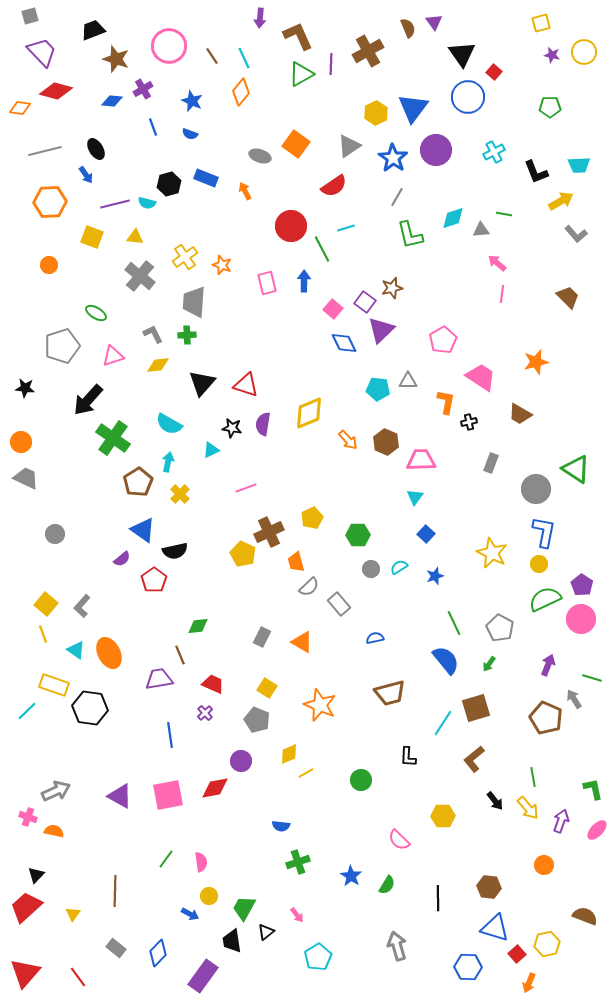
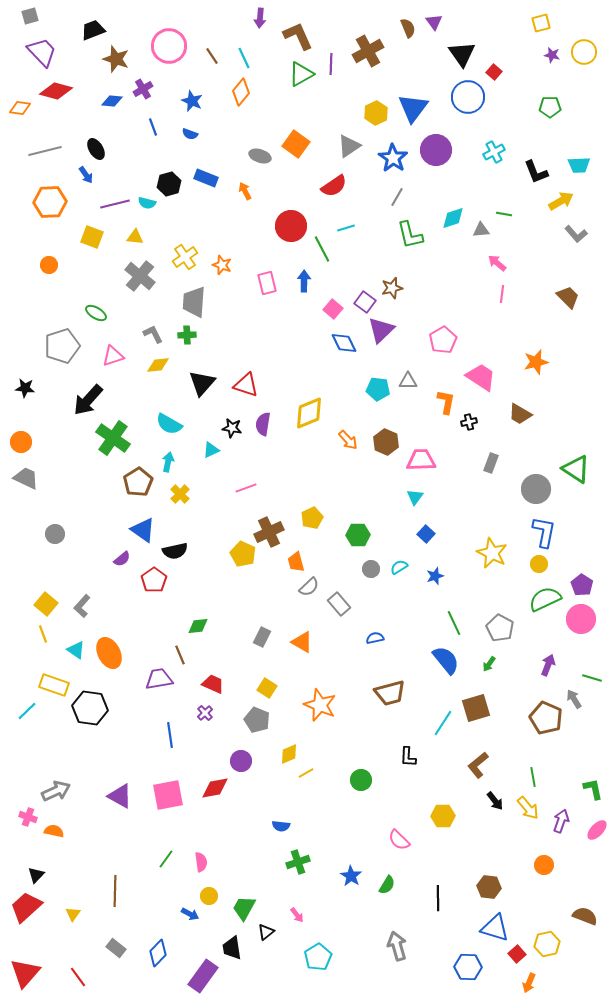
brown L-shape at (474, 759): moved 4 px right, 6 px down
black trapezoid at (232, 941): moved 7 px down
